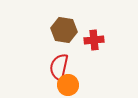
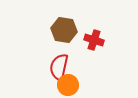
red cross: rotated 24 degrees clockwise
